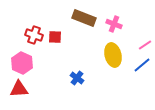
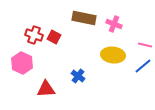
brown rectangle: rotated 10 degrees counterclockwise
red square: moved 1 px left; rotated 24 degrees clockwise
pink line: rotated 48 degrees clockwise
yellow ellipse: rotated 70 degrees counterclockwise
blue line: moved 1 px right, 1 px down
blue cross: moved 1 px right, 2 px up
red triangle: moved 27 px right
